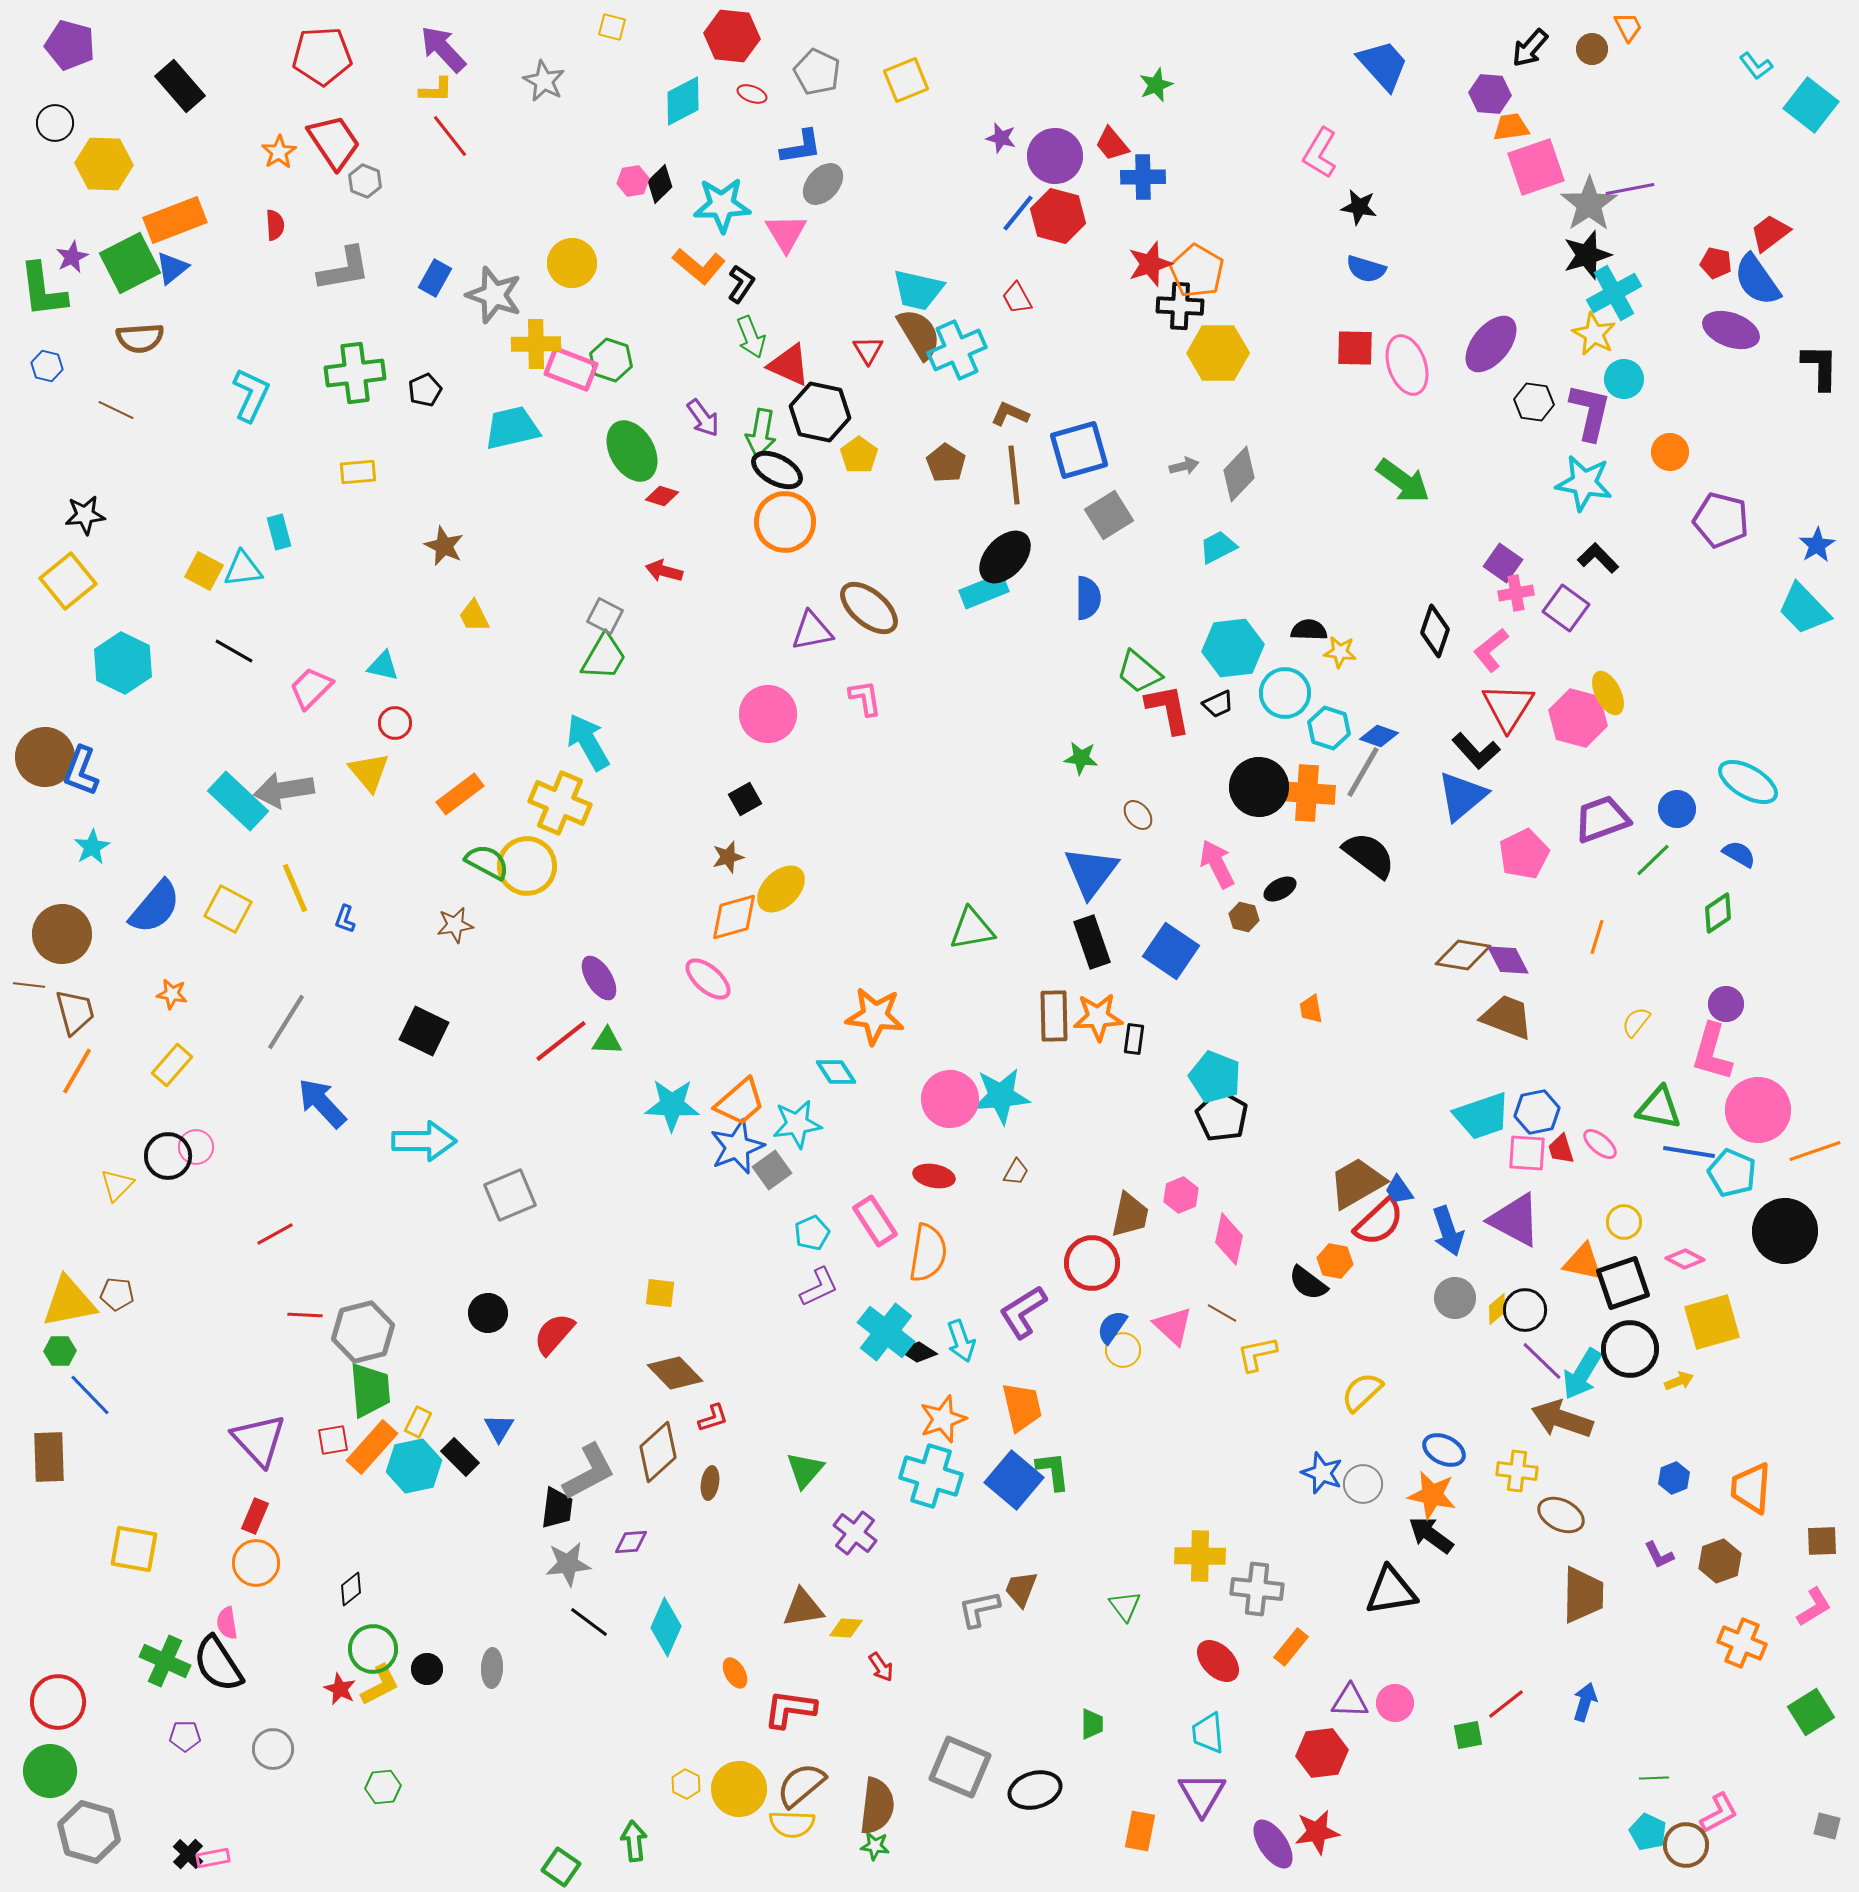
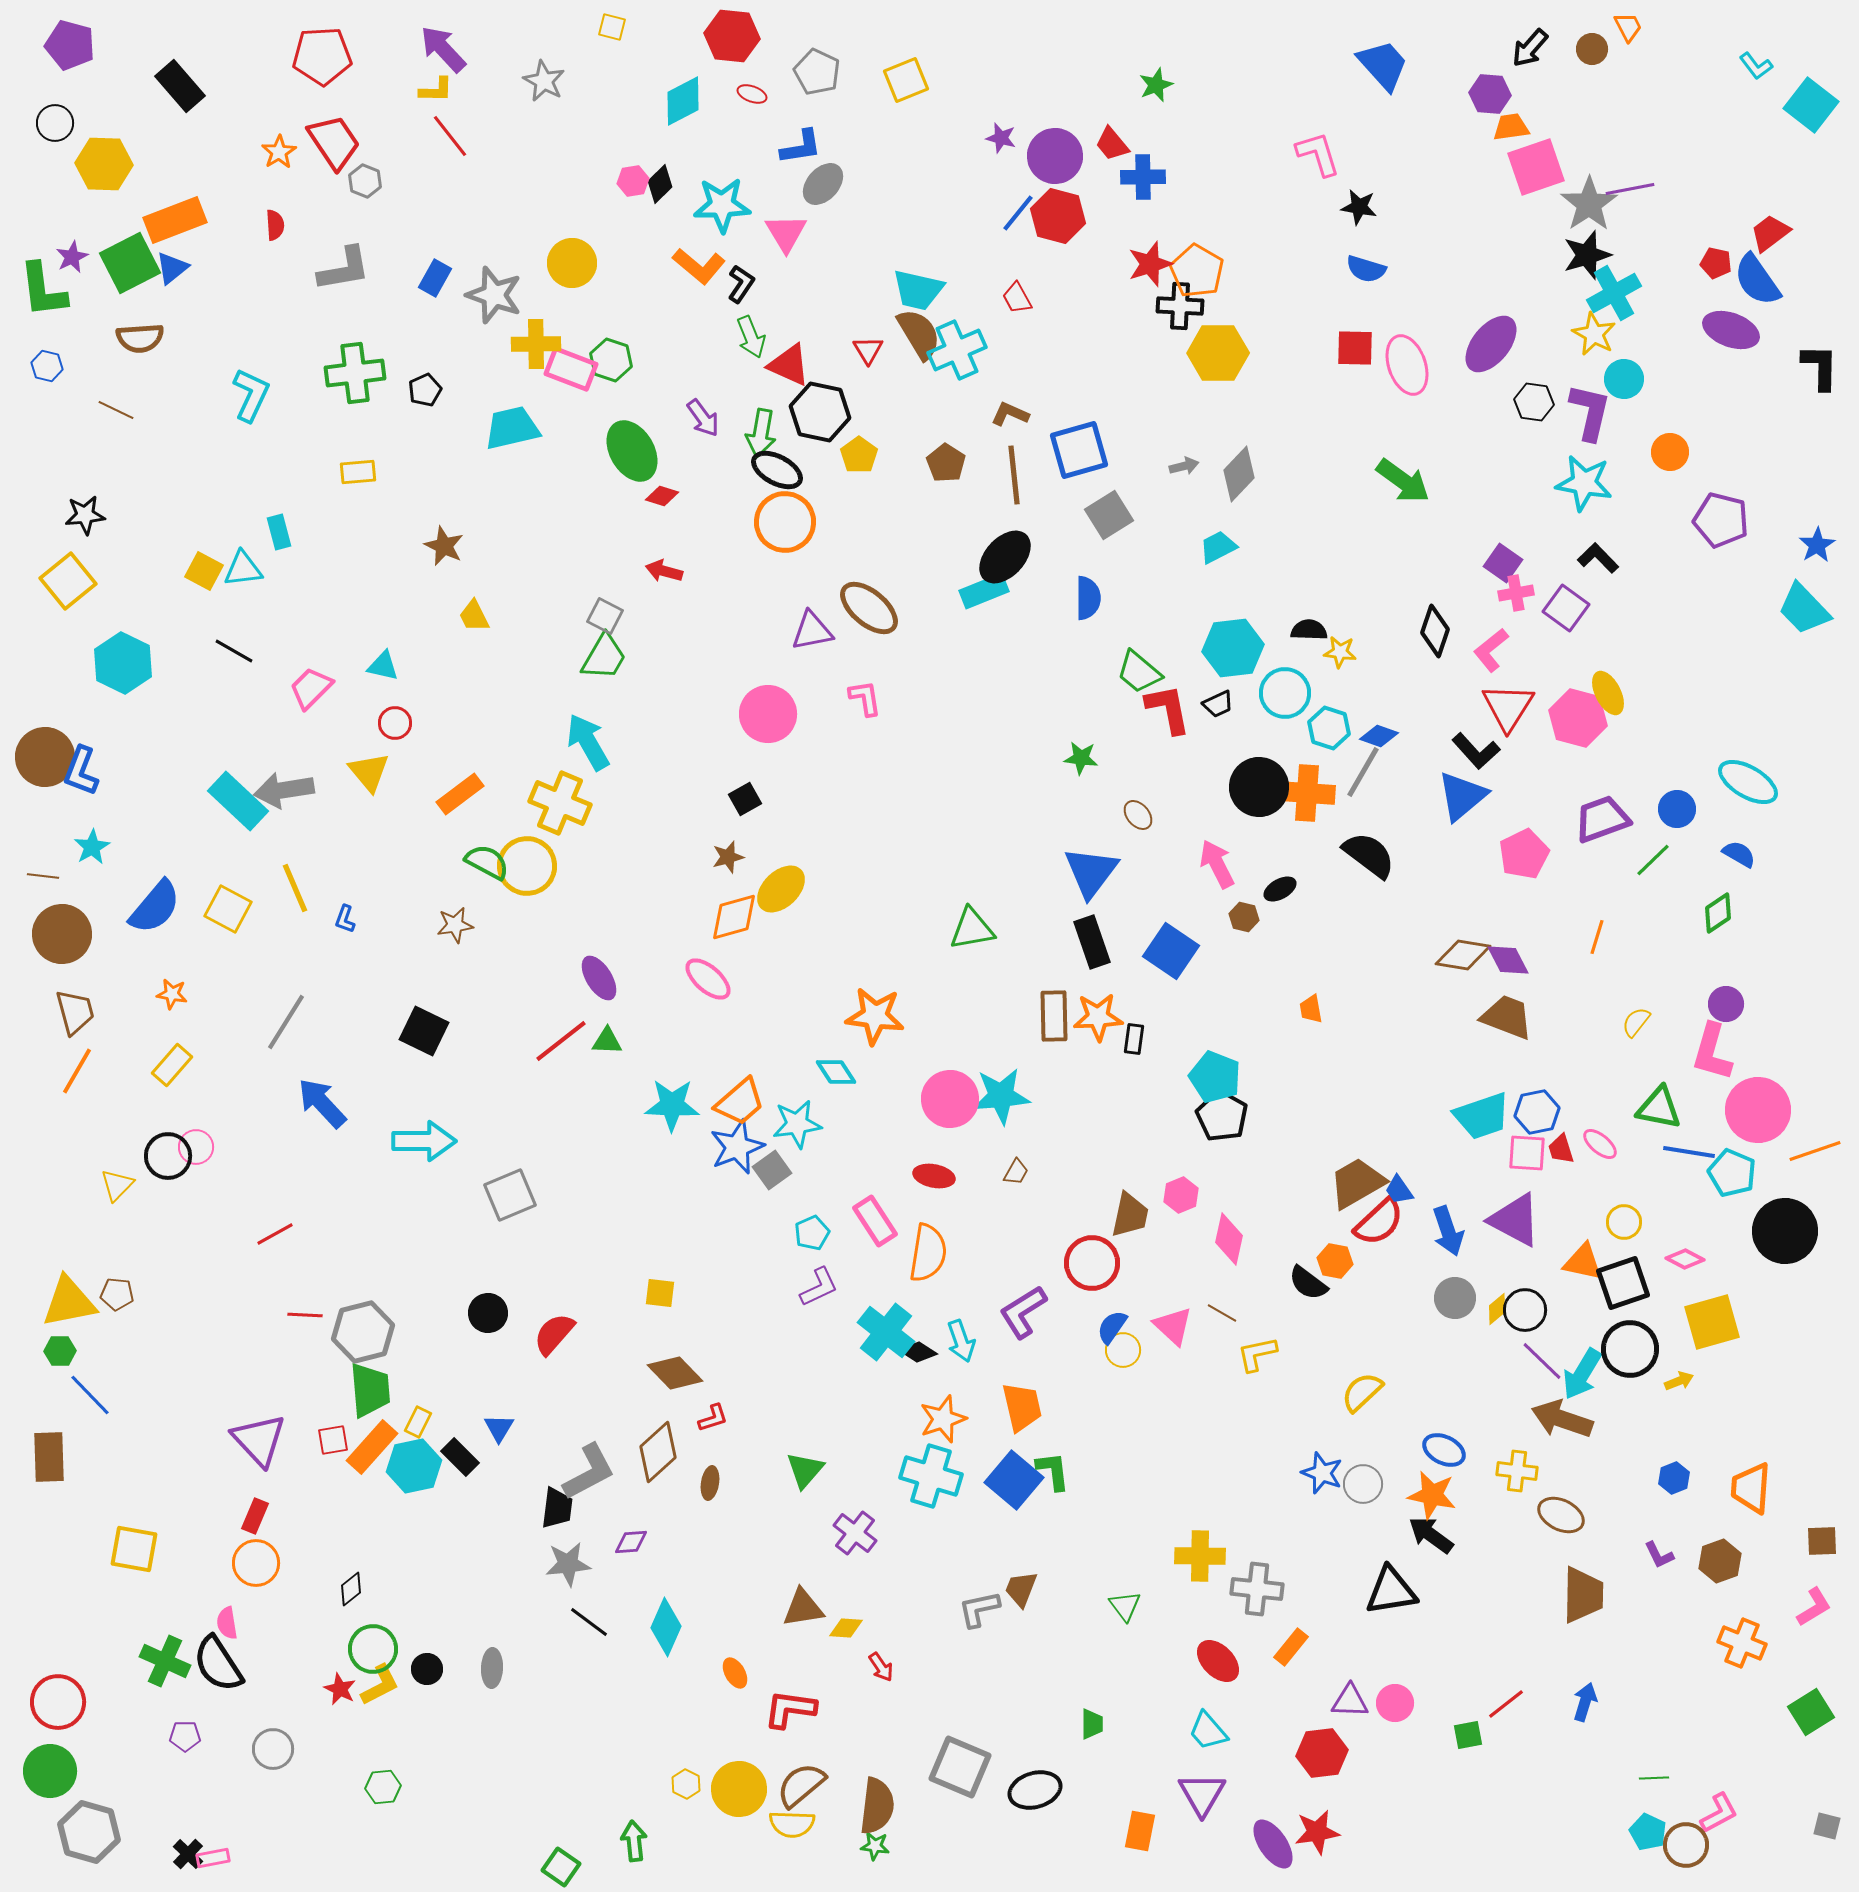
pink L-shape at (1320, 153): moved 2 px left, 1 px down; rotated 132 degrees clockwise
brown line at (29, 985): moved 14 px right, 109 px up
cyan trapezoid at (1208, 1733): moved 2 px up; rotated 36 degrees counterclockwise
